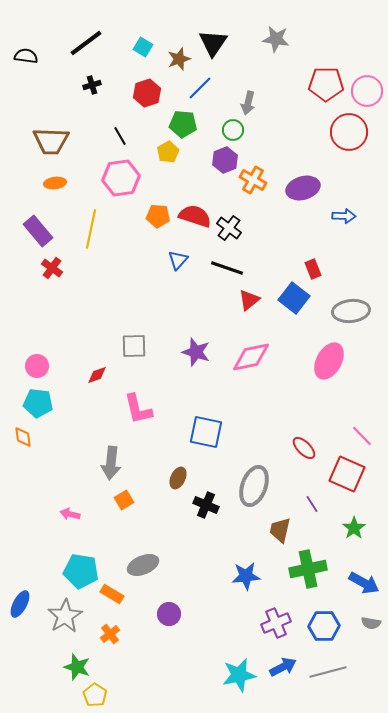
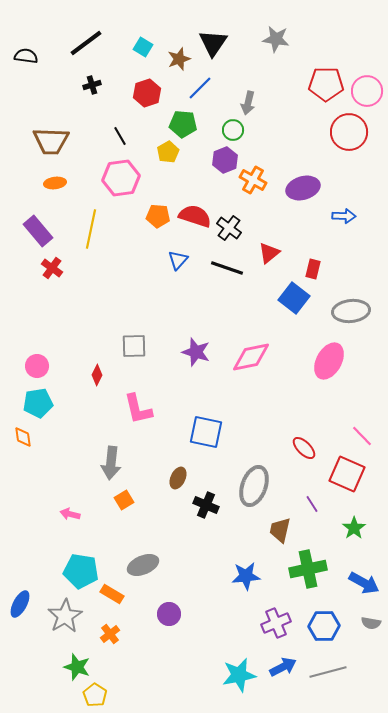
red rectangle at (313, 269): rotated 36 degrees clockwise
red triangle at (249, 300): moved 20 px right, 47 px up
red diamond at (97, 375): rotated 45 degrees counterclockwise
cyan pentagon at (38, 403): rotated 16 degrees counterclockwise
